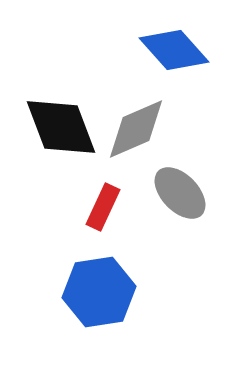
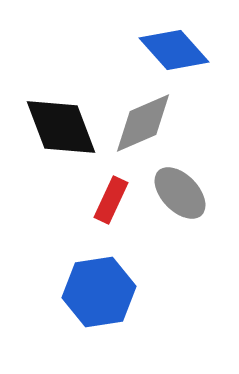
gray diamond: moved 7 px right, 6 px up
red rectangle: moved 8 px right, 7 px up
